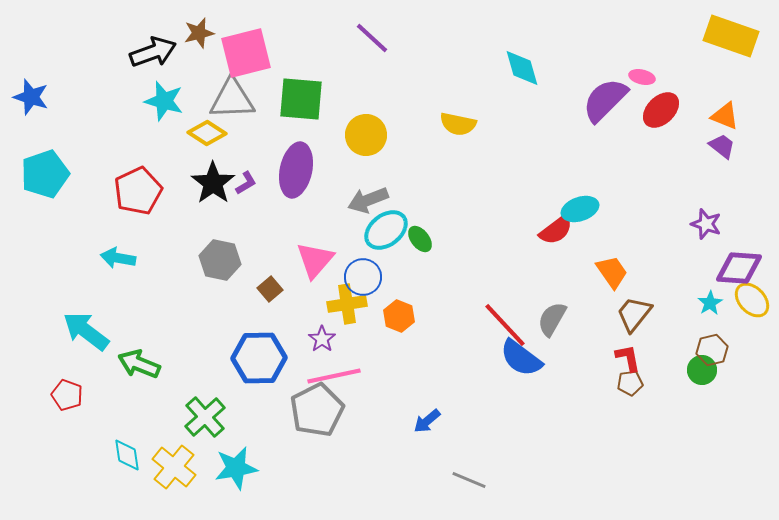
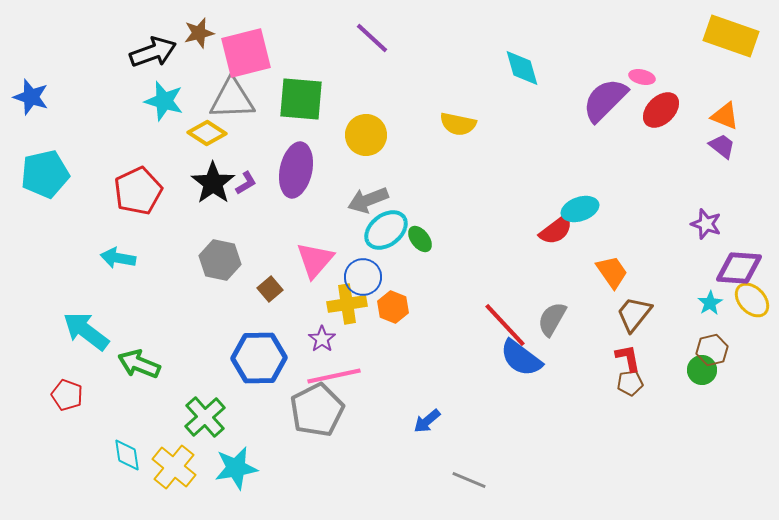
cyan pentagon at (45, 174): rotated 6 degrees clockwise
orange hexagon at (399, 316): moved 6 px left, 9 px up
